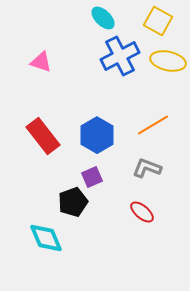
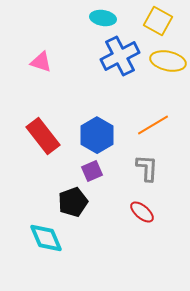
cyan ellipse: rotated 35 degrees counterclockwise
gray L-shape: rotated 72 degrees clockwise
purple square: moved 6 px up
